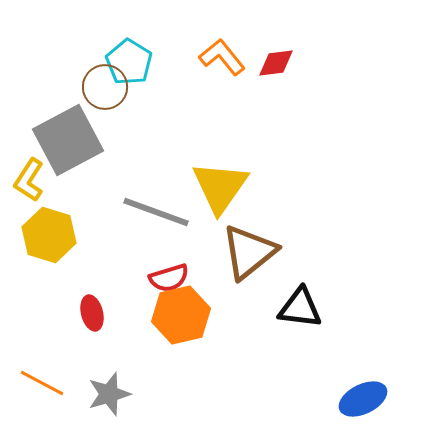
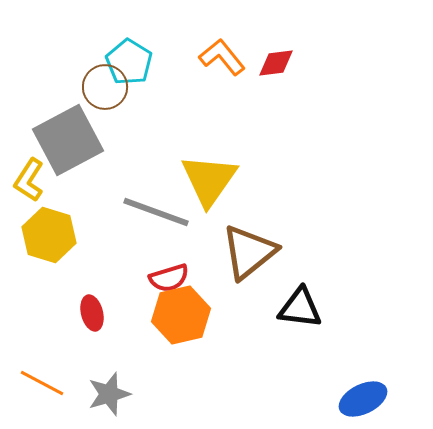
yellow triangle: moved 11 px left, 7 px up
